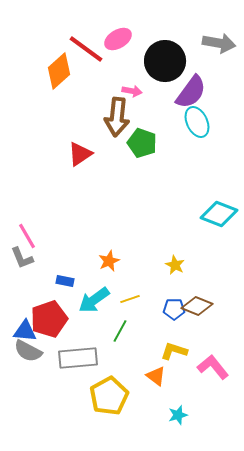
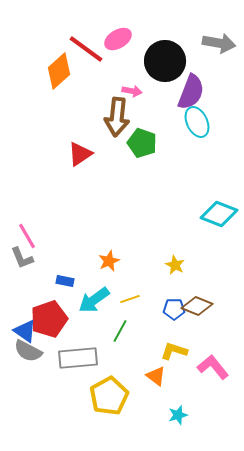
purple semicircle: rotated 15 degrees counterclockwise
blue triangle: rotated 30 degrees clockwise
